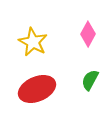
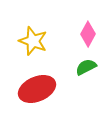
yellow star: moved 1 px up; rotated 8 degrees counterclockwise
green semicircle: moved 4 px left, 13 px up; rotated 35 degrees clockwise
